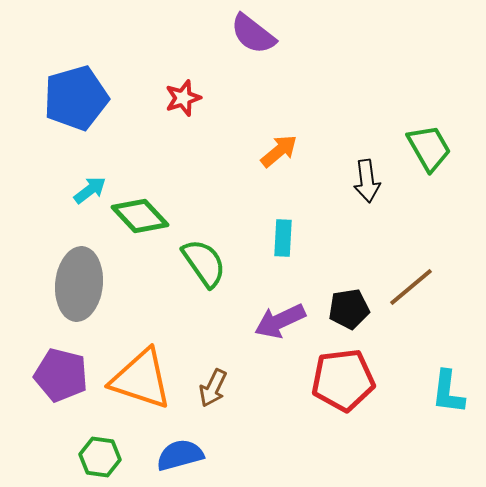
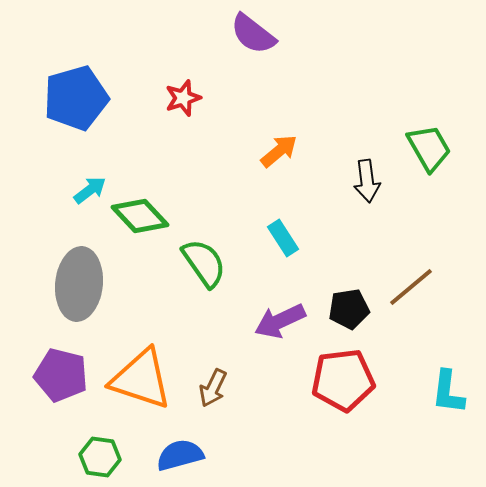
cyan rectangle: rotated 36 degrees counterclockwise
